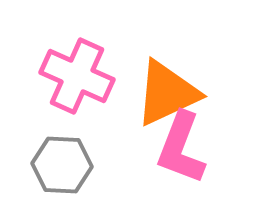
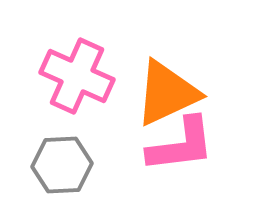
pink L-shape: moved 3 px up; rotated 118 degrees counterclockwise
gray hexagon: rotated 6 degrees counterclockwise
